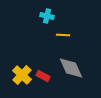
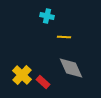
yellow line: moved 1 px right, 2 px down
red rectangle: moved 6 px down; rotated 16 degrees clockwise
